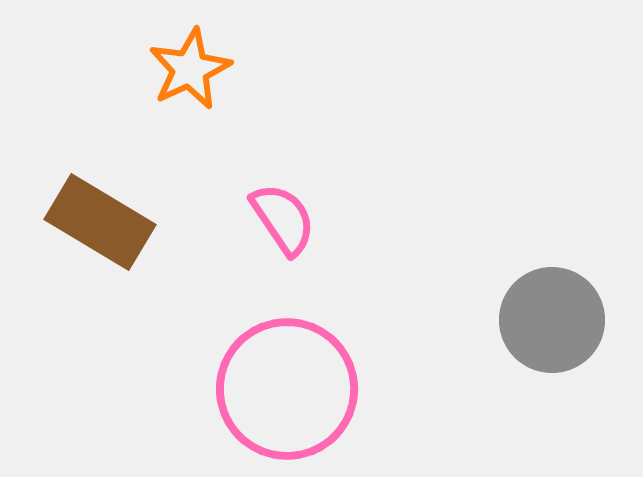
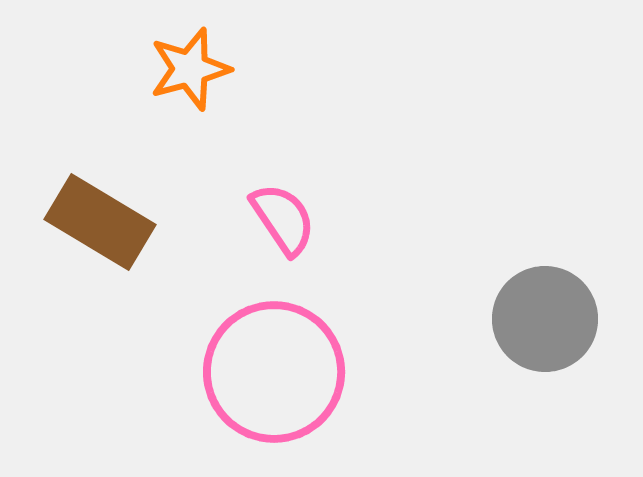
orange star: rotated 10 degrees clockwise
gray circle: moved 7 px left, 1 px up
pink circle: moved 13 px left, 17 px up
